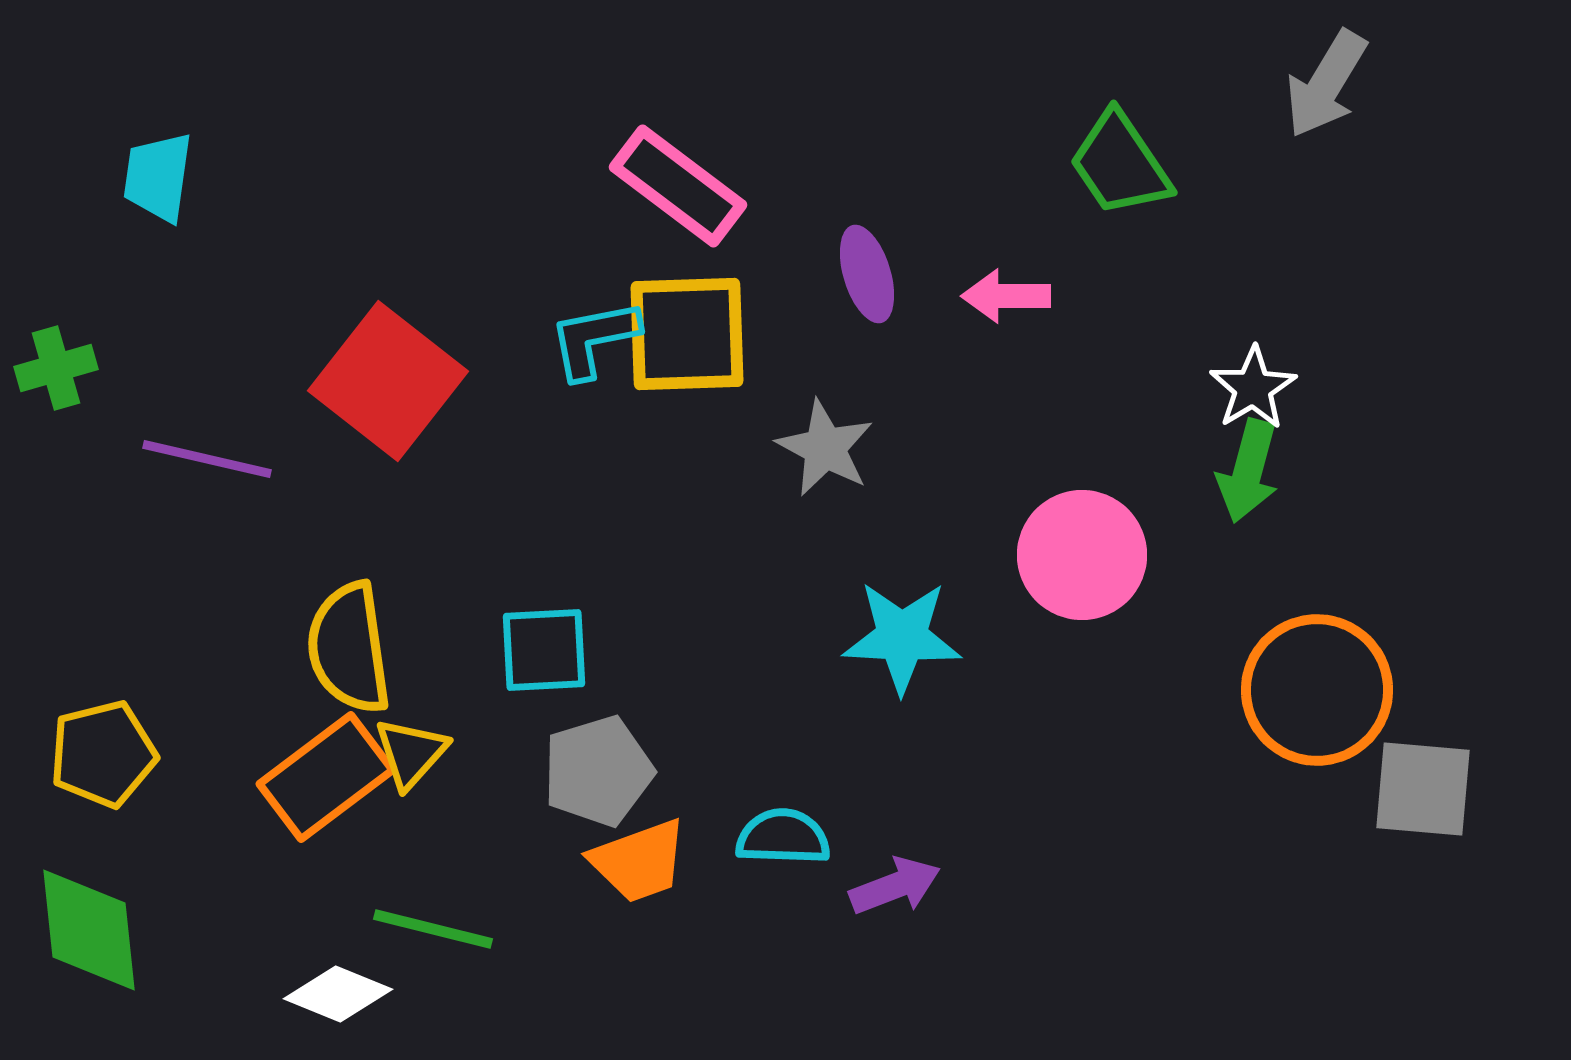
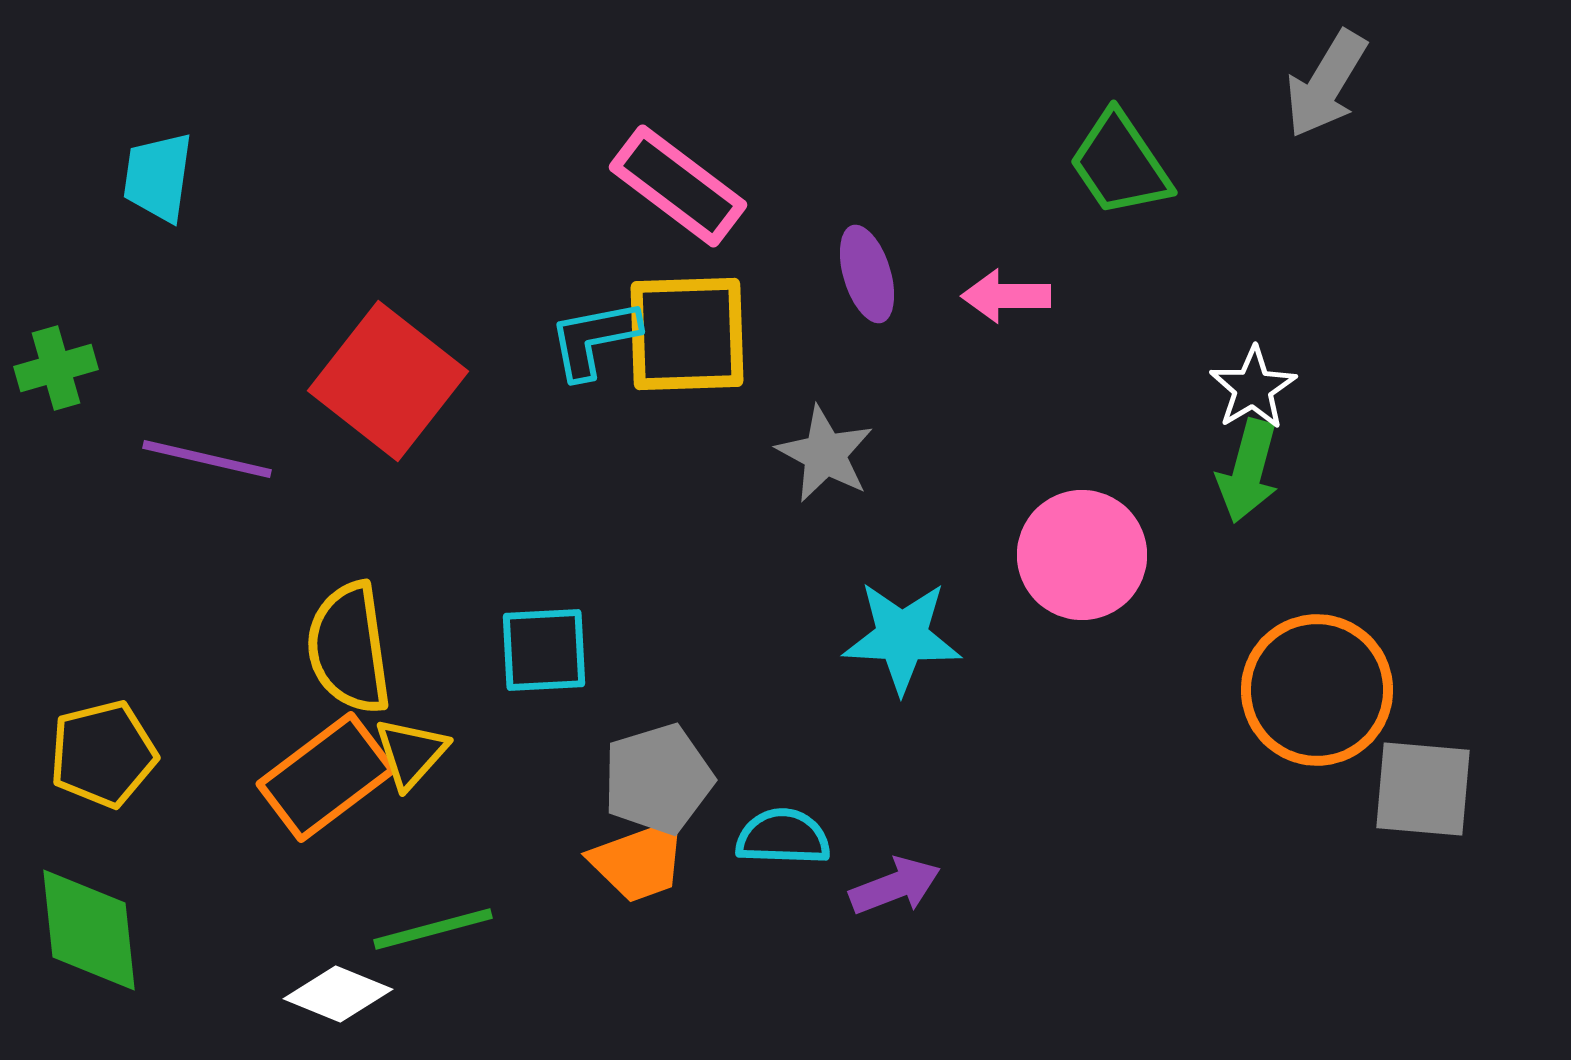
gray star: moved 6 px down
gray pentagon: moved 60 px right, 8 px down
green line: rotated 29 degrees counterclockwise
